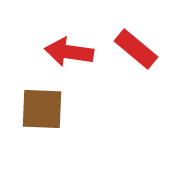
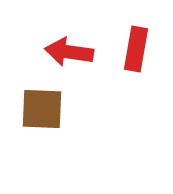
red rectangle: rotated 60 degrees clockwise
